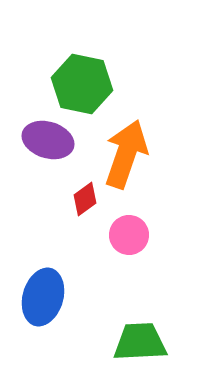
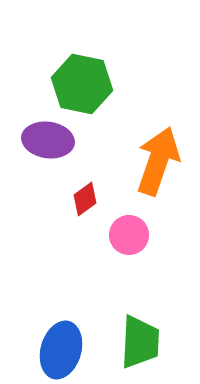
purple ellipse: rotated 9 degrees counterclockwise
orange arrow: moved 32 px right, 7 px down
blue ellipse: moved 18 px right, 53 px down
green trapezoid: rotated 96 degrees clockwise
